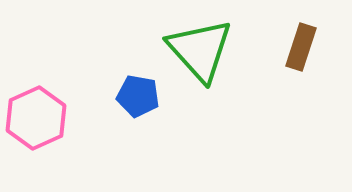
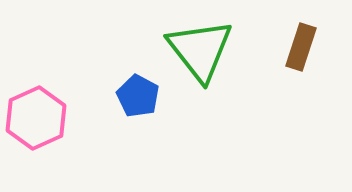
green triangle: rotated 4 degrees clockwise
blue pentagon: rotated 18 degrees clockwise
